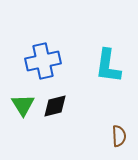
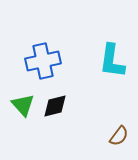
cyan L-shape: moved 4 px right, 5 px up
green triangle: rotated 10 degrees counterclockwise
brown semicircle: rotated 40 degrees clockwise
